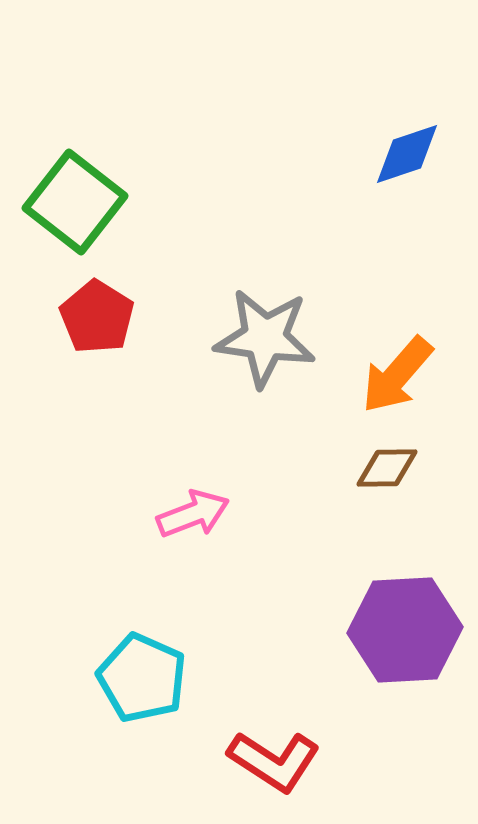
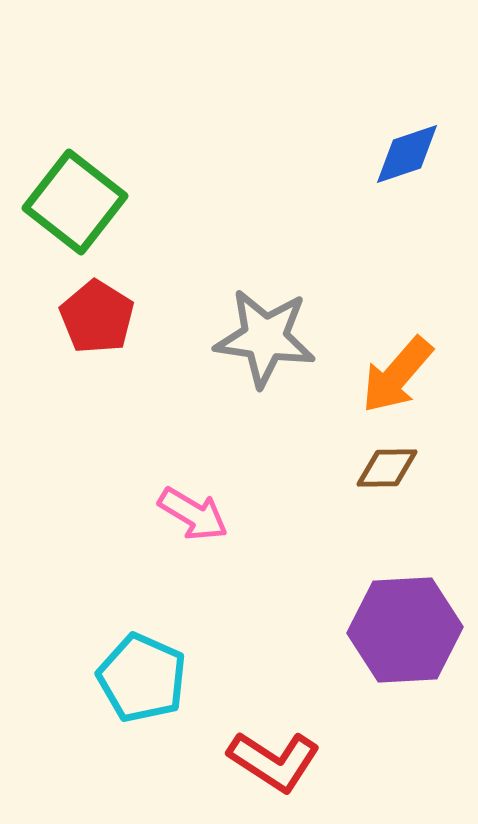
pink arrow: rotated 52 degrees clockwise
